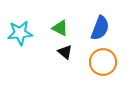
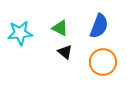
blue semicircle: moved 1 px left, 2 px up
